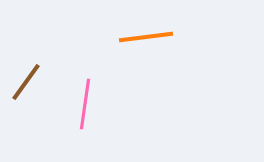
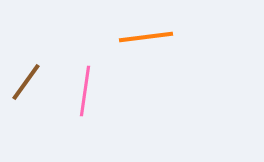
pink line: moved 13 px up
